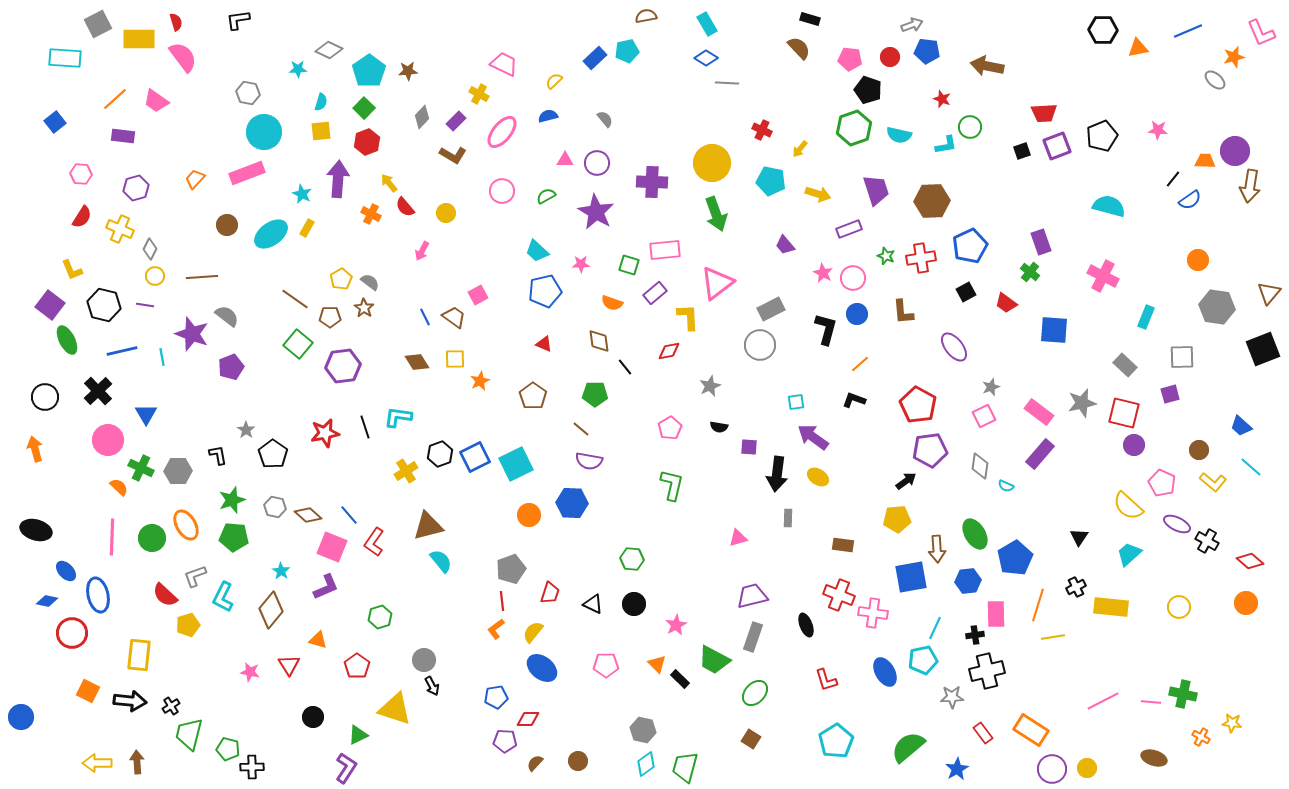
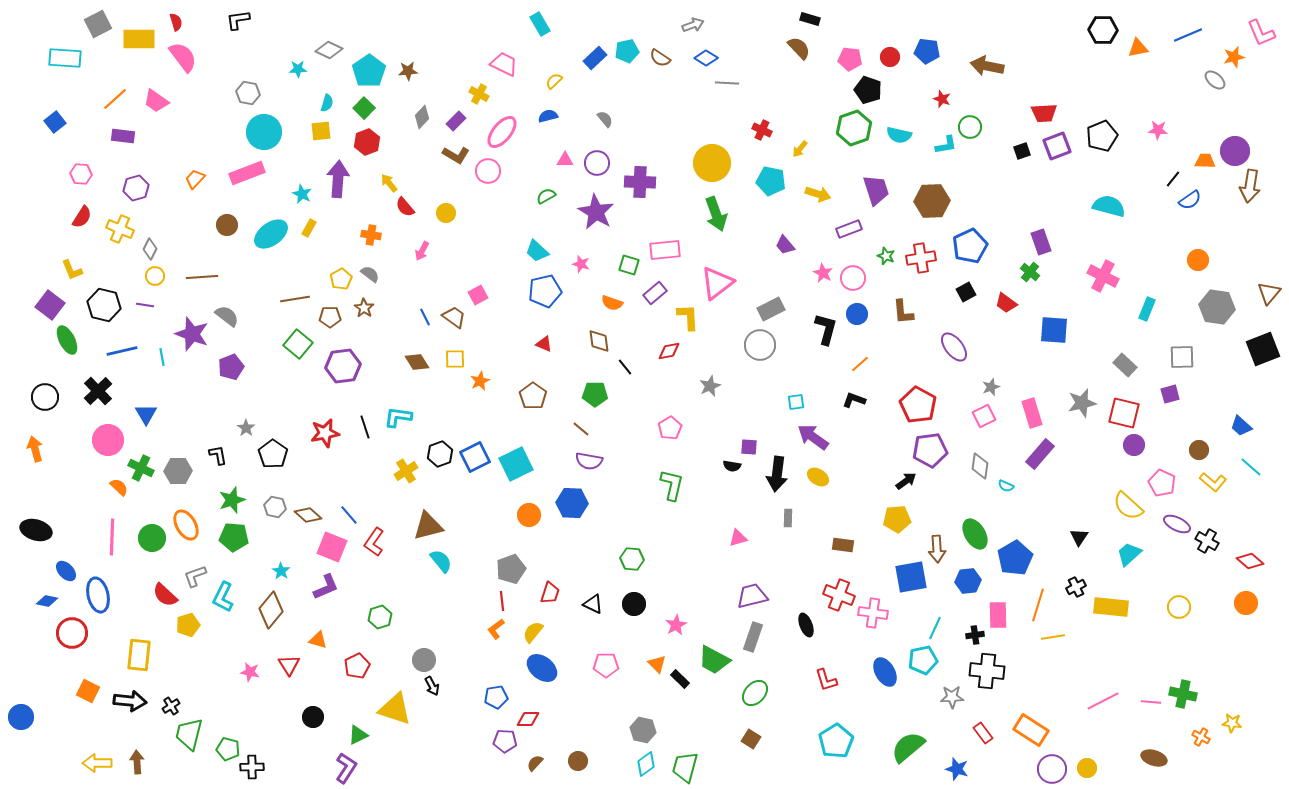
brown semicircle at (646, 16): moved 14 px right, 42 px down; rotated 135 degrees counterclockwise
cyan rectangle at (707, 24): moved 167 px left
gray arrow at (912, 25): moved 219 px left
blue line at (1188, 31): moved 4 px down
cyan semicircle at (321, 102): moved 6 px right, 1 px down
brown L-shape at (453, 155): moved 3 px right
purple cross at (652, 182): moved 12 px left
pink circle at (502, 191): moved 14 px left, 20 px up
orange cross at (371, 214): moved 21 px down; rotated 18 degrees counterclockwise
yellow rectangle at (307, 228): moved 2 px right
pink star at (581, 264): rotated 18 degrees clockwise
gray semicircle at (370, 282): moved 8 px up
brown line at (295, 299): rotated 44 degrees counterclockwise
cyan rectangle at (1146, 317): moved 1 px right, 8 px up
pink rectangle at (1039, 412): moved 7 px left, 1 px down; rotated 36 degrees clockwise
black semicircle at (719, 427): moved 13 px right, 39 px down
gray star at (246, 430): moved 2 px up
pink rectangle at (996, 614): moved 2 px right, 1 px down
red pentagon at (357, 666): rotated 10 degrees clockwise
black cross at (987, 671): rotated 20 degrees clockwise
blue star at (957, 769): rotated 25 degrees counterclockwise
